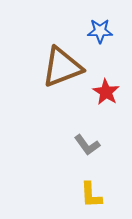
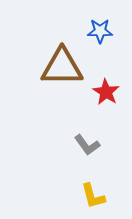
brown triangle: rotated 21 degrees clockwise
yellow L-shape: moved 2 px right, 1 px down; rotated 12 degrees counterclockwise
